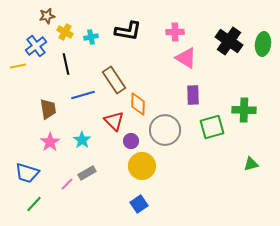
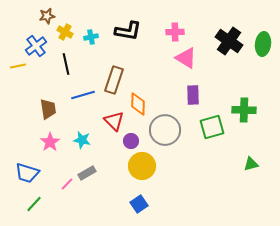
brown rectangle: rotated 52 degrees clockwise
cyan star: rotated 24 degrees counterclockwise
